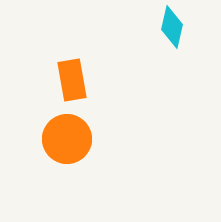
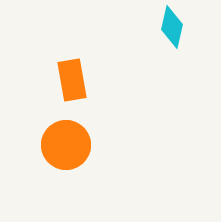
orange circle: moved 1 px left, 6 px down
